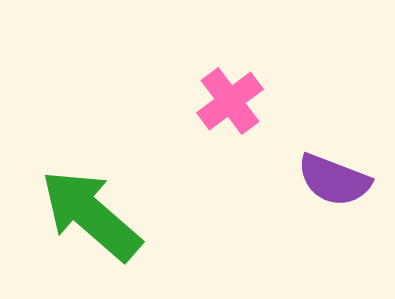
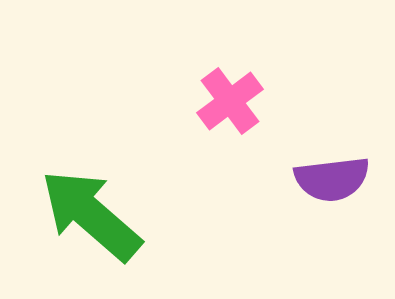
purple semicircle: moved 2 px left, 1 px up; rotated 28 degrees counterclockwise
